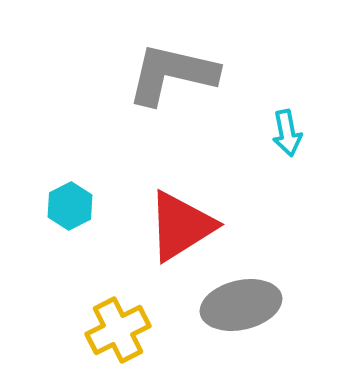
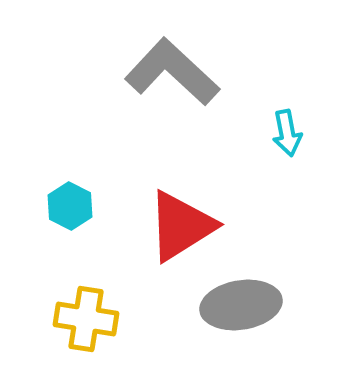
gray L-shape: moved 2 px up; rotated 30 degrees clockwise
cyan hexagon: rotated 6 degrees counterclockwise
gray ellipse: rotated 4 degrees clockwise
yellow cross: moved 32 px left, 11 px up; rotated 36 degrees clockwise
